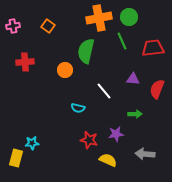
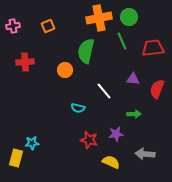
orange square: rotated 32 degrees clockwise
green arrow: moved 1 px left
yellow semicircle: moved 3 px right, 2 px down
